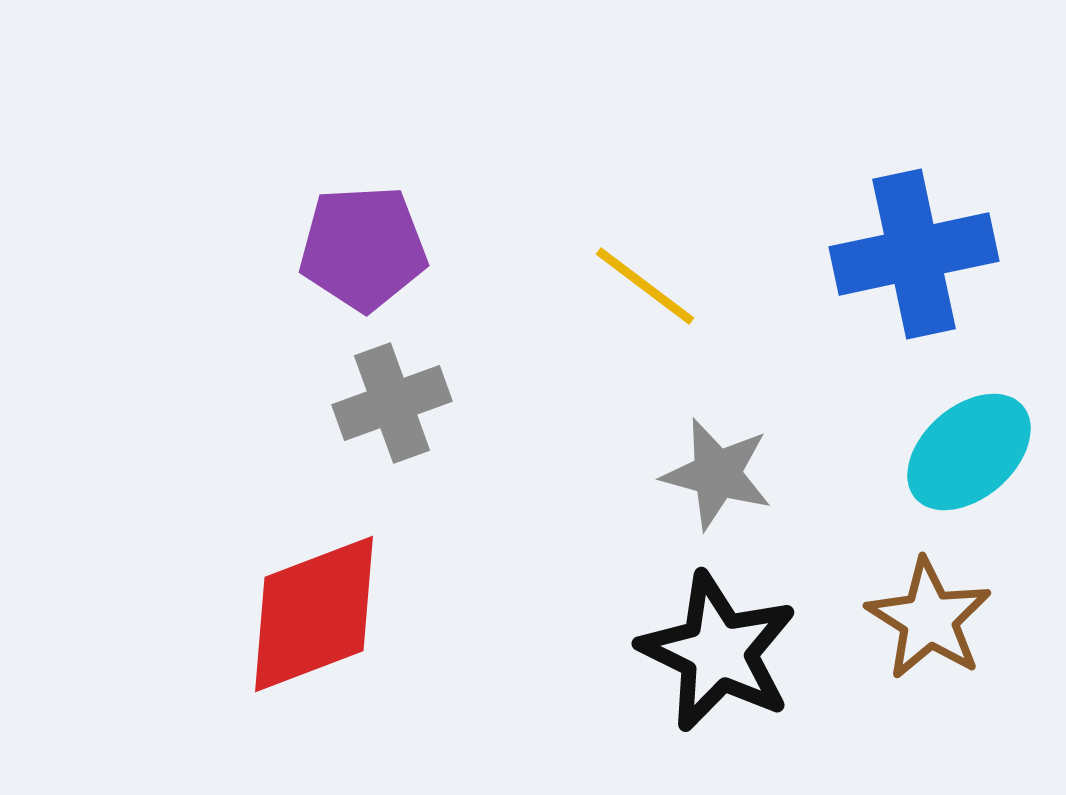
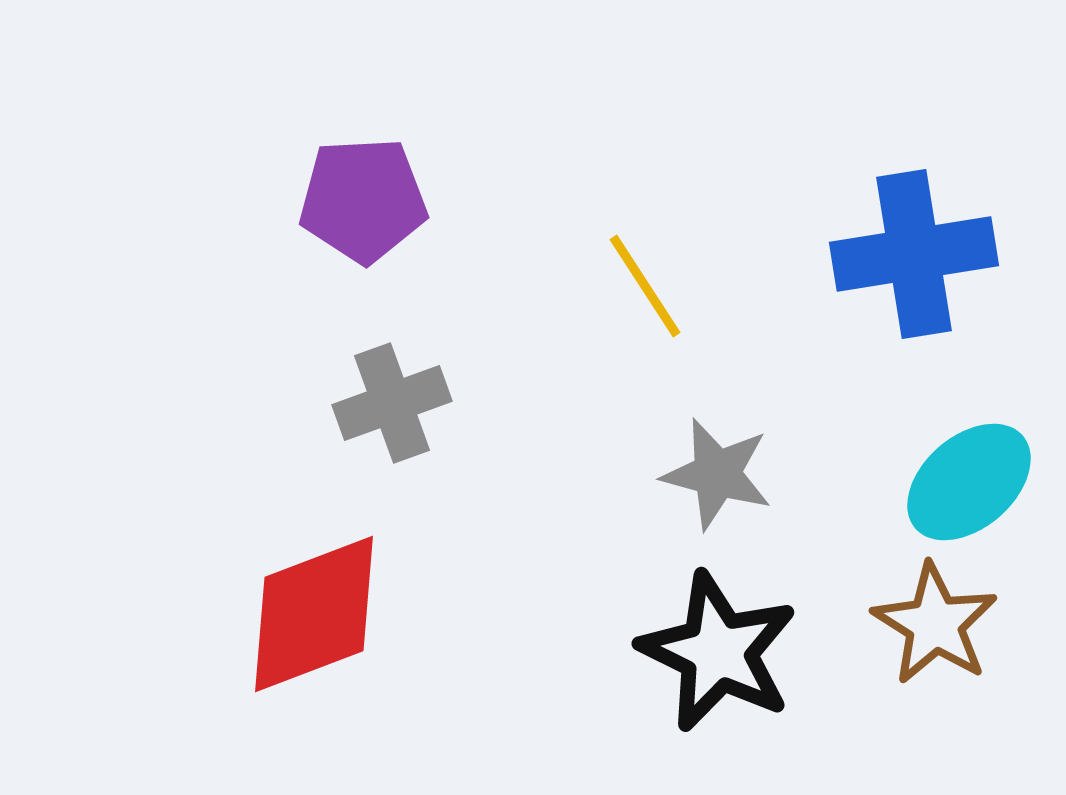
purple pentagon: moved 48 px up
blue cross: rotated 3 degrees clockwise
yellow line: rotated 20 degrees clockwise
cyan ellipse: moved 30 px down
brown star: moved 6 px right, 5 px down
